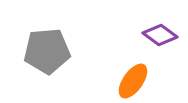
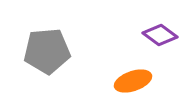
orange ellipse: rotated 36 degrees clockwise
